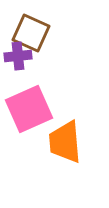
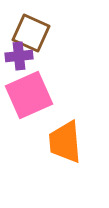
purple cross: moved 1 px right
pink square: moved 14 px up
